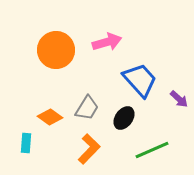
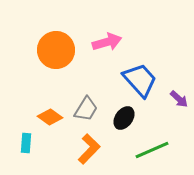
gray trapezoid: moved 1 px left, 1 px down
